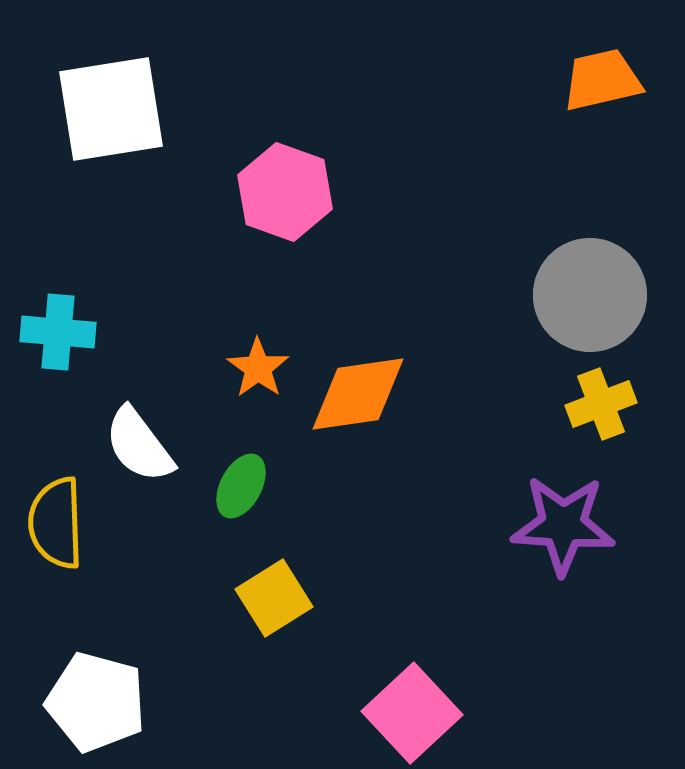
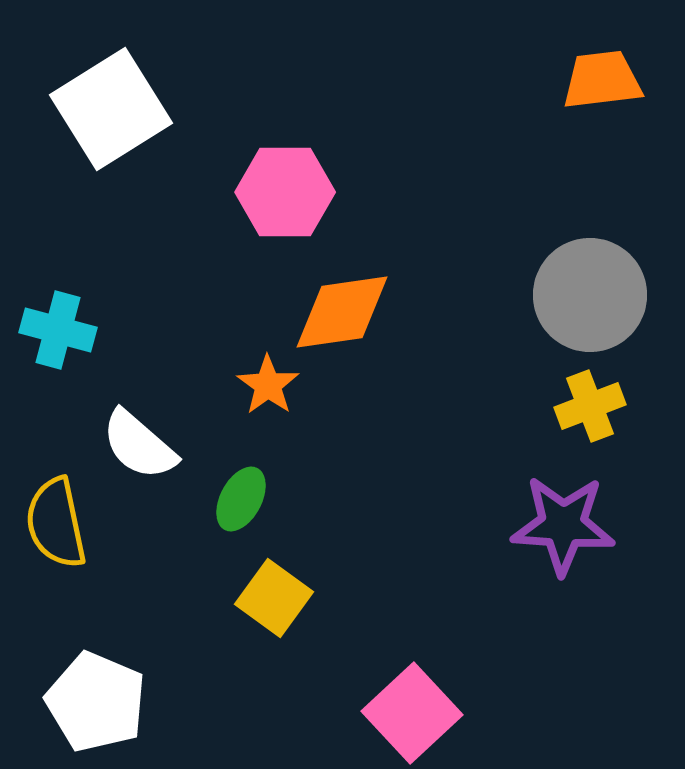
orange trapezoid: rotated 6 degrees clockwise
white square: rotated 23 degrees counterclockwise
pink hexagon: rotated 20 degrees counterclockwise
cyan cross: moved 2 px up; rotated 10 degrees clockwise
orange star: moved 10 px right, 17 px down
orange diamond: moved 16 px left, 82 px up
yellow cross: moved 11 px left, 2 px down
white semicircle: rotated 12 degrees counterclockwise
green ellipse: moved 13 px down
yellow semicircle: rotated 10 degrees counterclockwise
yellow square: rotated 22 degrees counterclockwise
white pentagon: rotated 8 degrees clockwise
